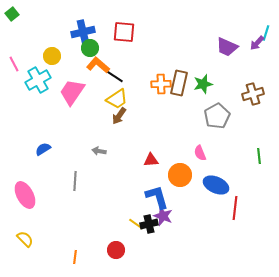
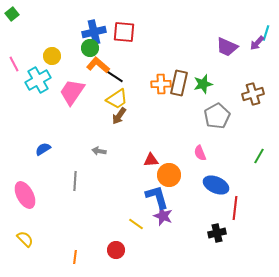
blue cross: moved 11 px right
green line: rotated 35 degrees clockwise
orange circle: moved 11 px left
black cross: moved 68 px right, 9 px down
